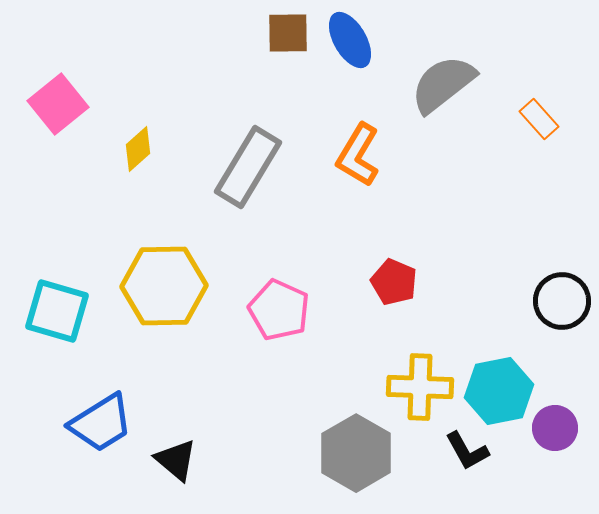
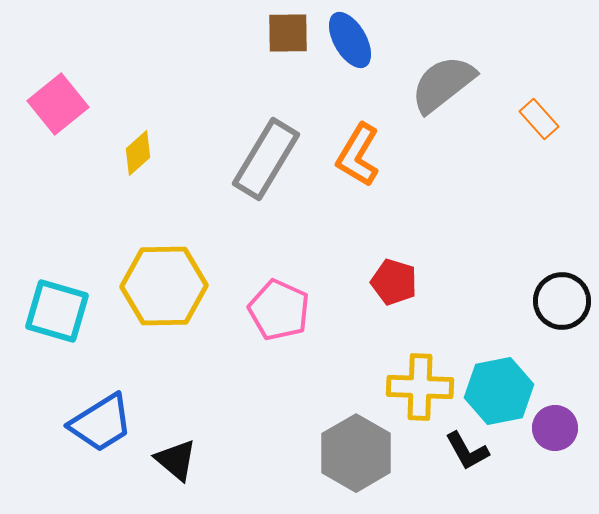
yellow diamond: moved 4 px down
gray rectangle: moved 18 px right, 8 px up
red pentagon: rotated 6 degrees counterclockwise
